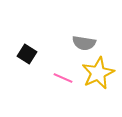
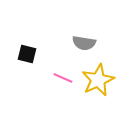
black square: rotated 18 degrees counterclockwise
yellow star: moved 7 px down
